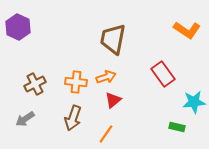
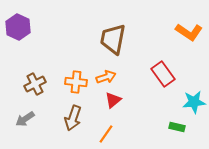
orange L-shape: moved 2 px right, 2 px down
